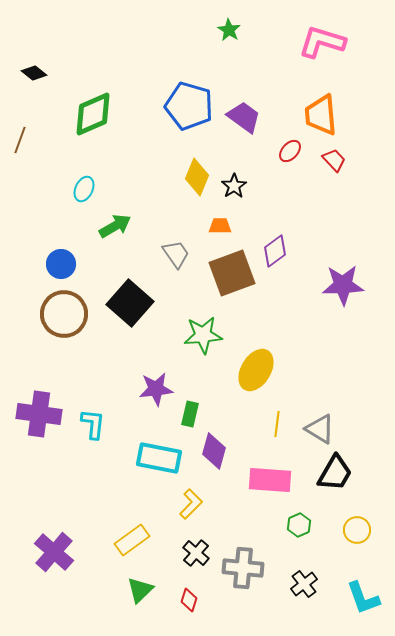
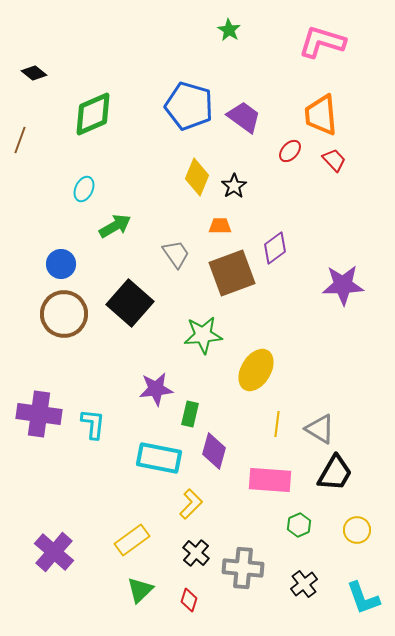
purple diamond at (275, 251): moved 3 px up
